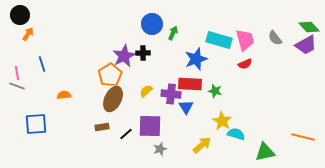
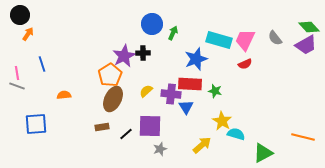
pink trapezoid: rotated 140 degrees counterclockwise
green triangle: moved 2 px left, 1 px down; rotated 15 degrees counterclockwise
